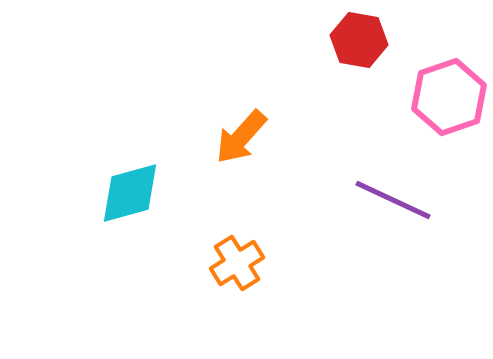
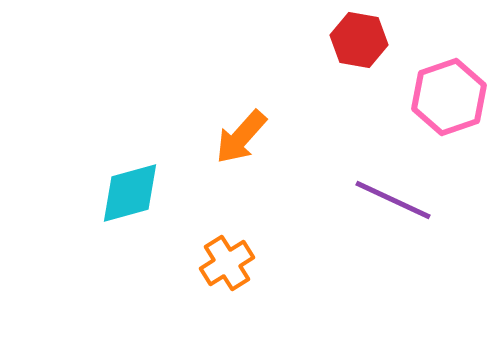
orange cross: moved 10 px left
